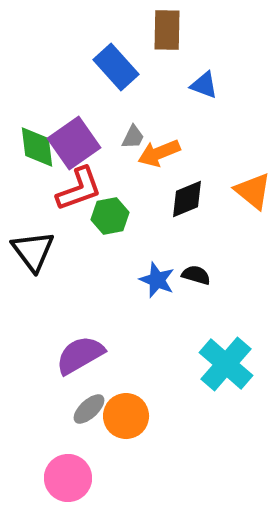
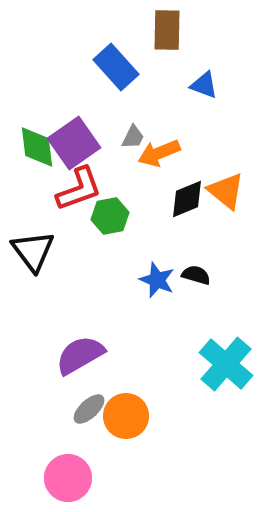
orange triangle: moved 27 px left
